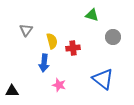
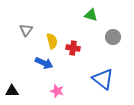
green triangle: moved 1 px left
red cross: rotated 16 degrees clockwise
blue arrow: rotated 72 degrees counterclockwise
pink star: moved 2 px left, 6 px down
